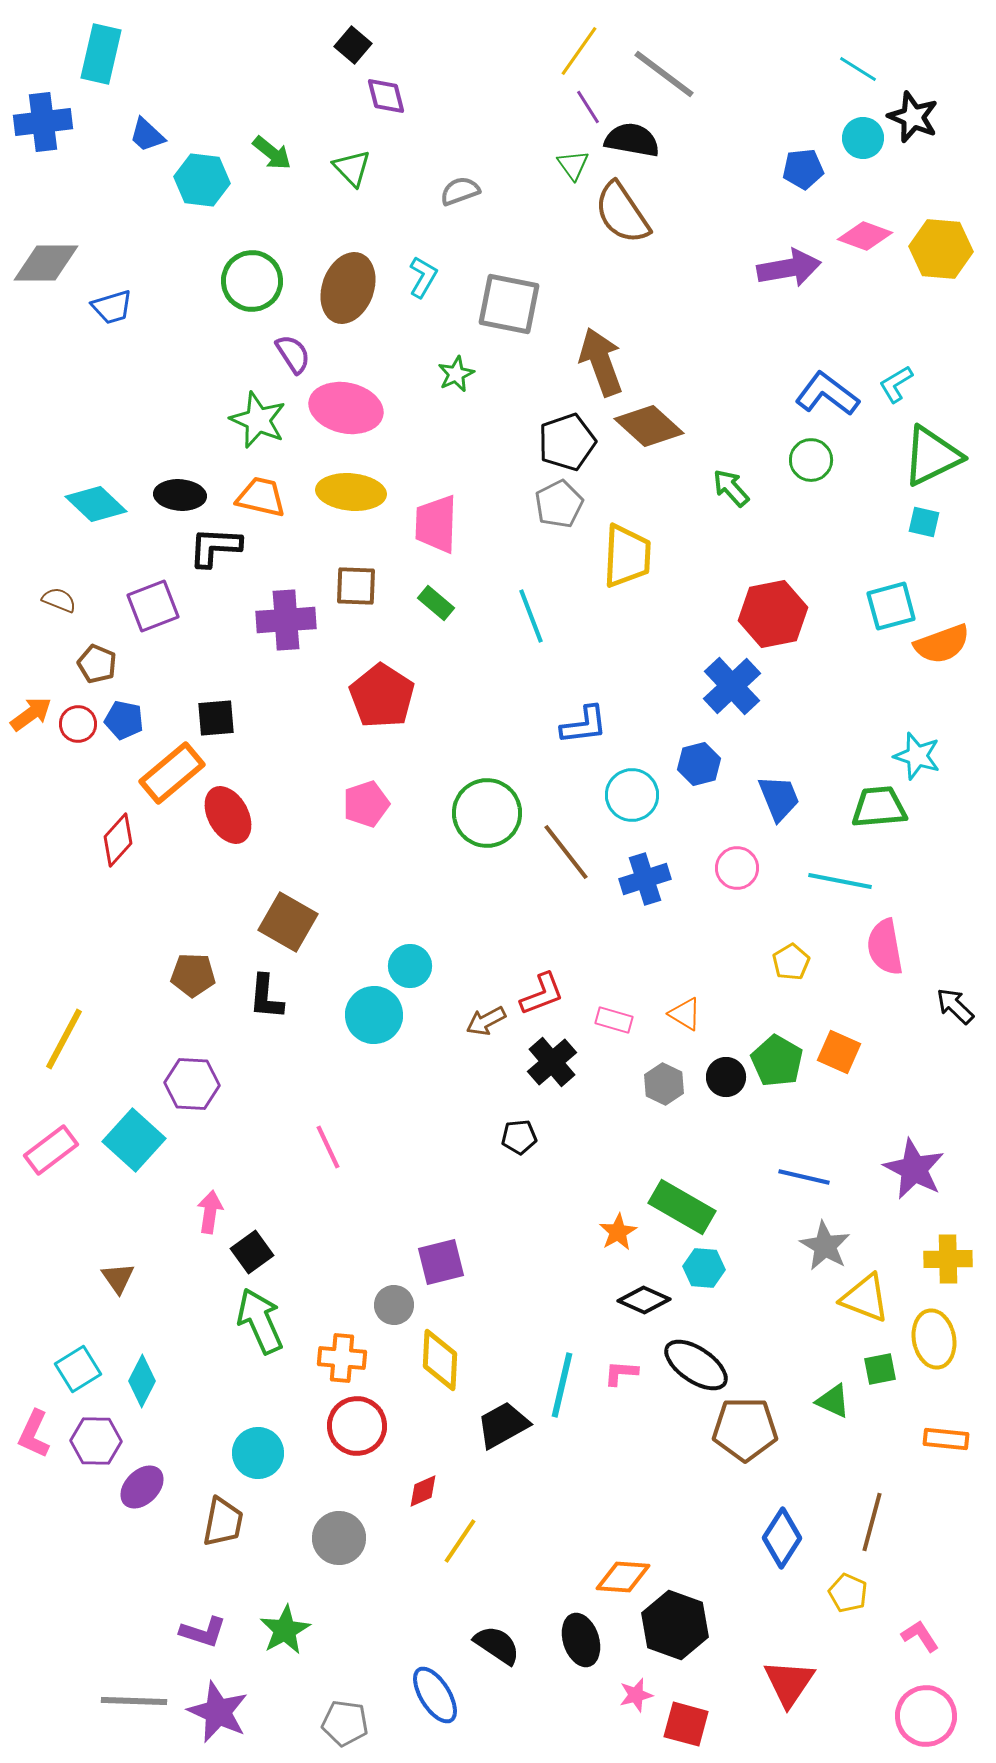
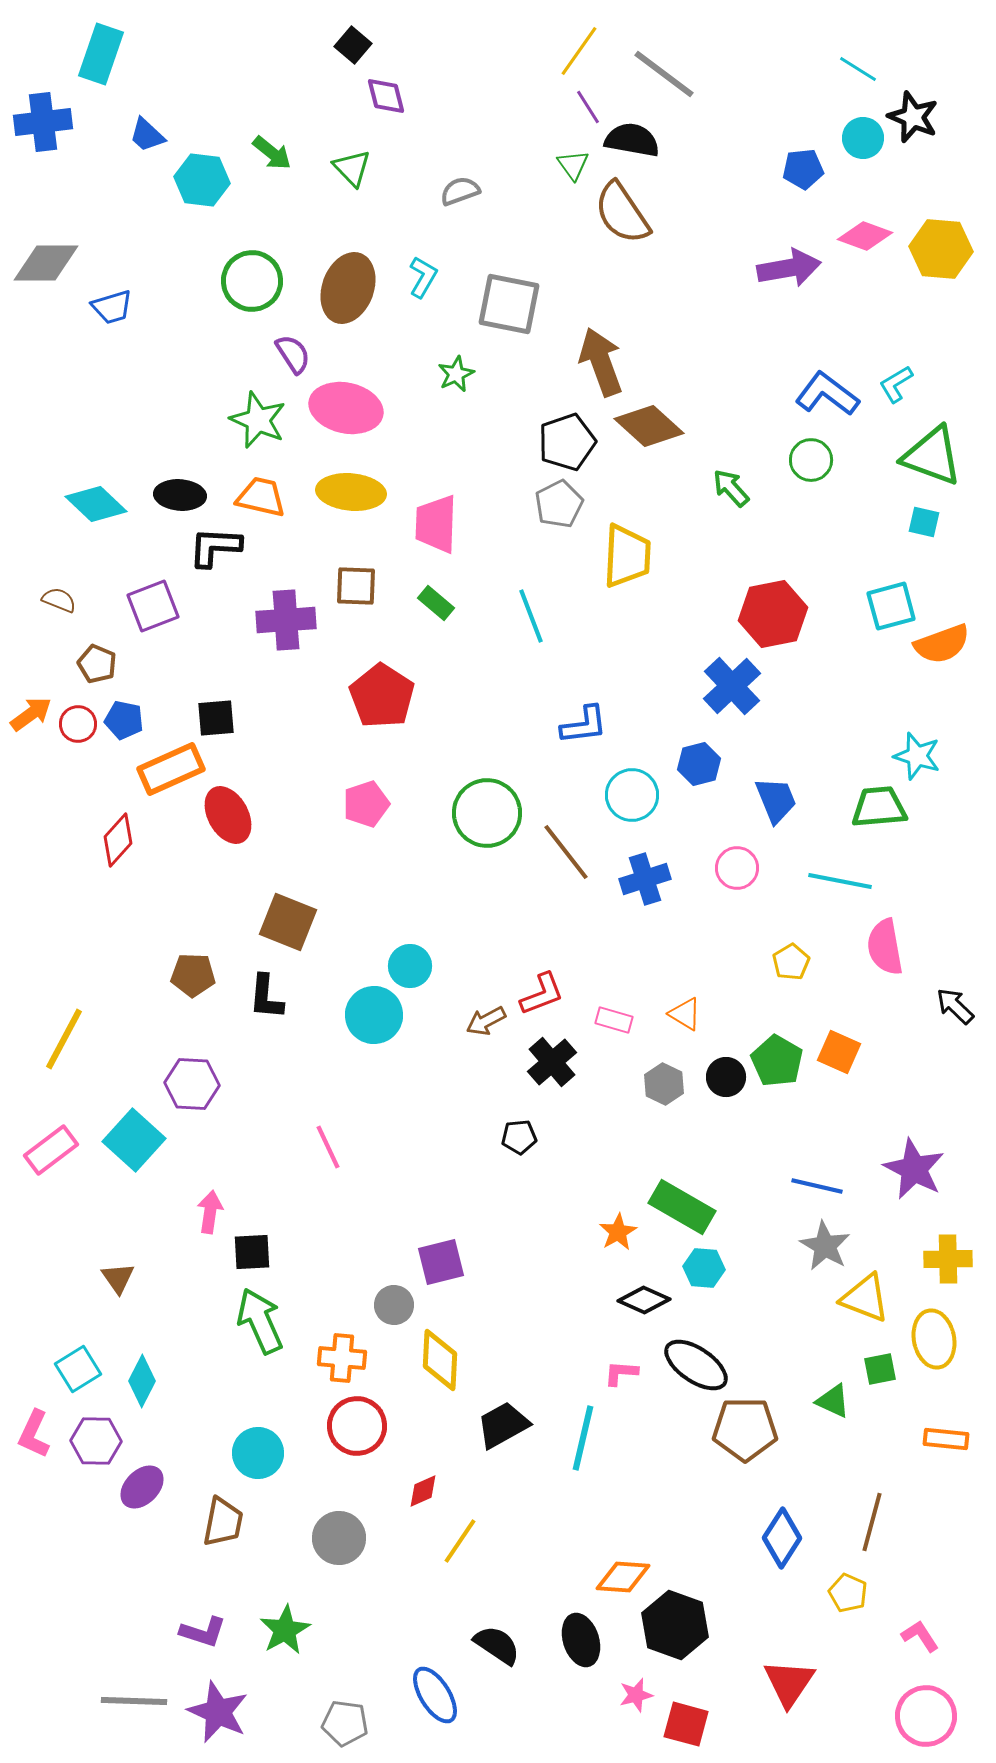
cyan rectangle at (101, 54): rotated 6 degrees clockwise
green triangle at (932, 456): rotated 46 degrees clockwise
orange rectangle at (172, 773): moved 1 px left, 4 px up; rotated 16 degrees clockwise
blue trapezoid at (779, 798): moved 3 px left, 2 px down
brown square at (288, 922): rotated 8 degrees counterclockwise
blue line at (804, 1177): moved 13 px right, 9 px down
black square at (252, 1252): rotated 33 degrees clockwise
cyan line at (562, 1385): moved 21 px right, 53 px down
